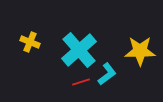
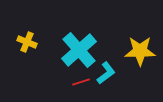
yellow cross: moved 3 px left
cyan L-shape: moved 1 px left, 1 px up
